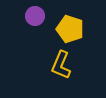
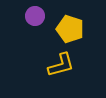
yellow L-shape: rotated 128 degrees counterclockwise
